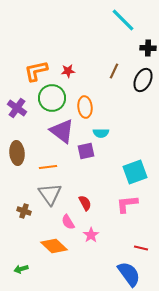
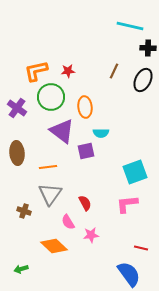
cyan line: moved 7 px right, 6 px down; rotated 32 degrees counterclockwise
green circle: moved 1 px left, 1 px up
gray triangle: rotated 10 degrees clockwise
pink star: rotated 28 degrees clockwise
